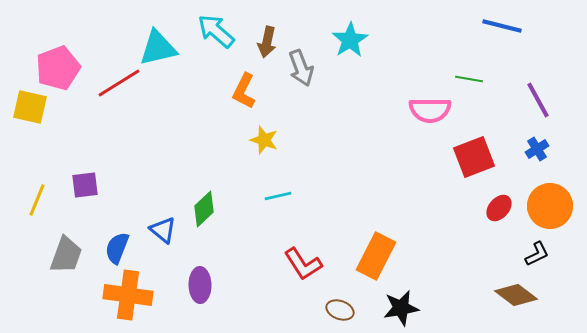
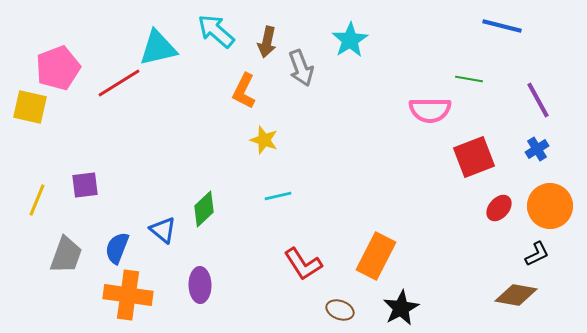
brown diamond: rotated 27 degrees counterclockwise
black star: rotated 18 degrees counterclockwise
